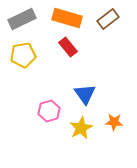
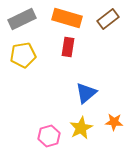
red rectangle: rotated 48 degrees clockwise
blue triangle: moved 1 px right, 1 px up; rotated 25 degrees clockwise
pink hexagon: moved 25 px down
